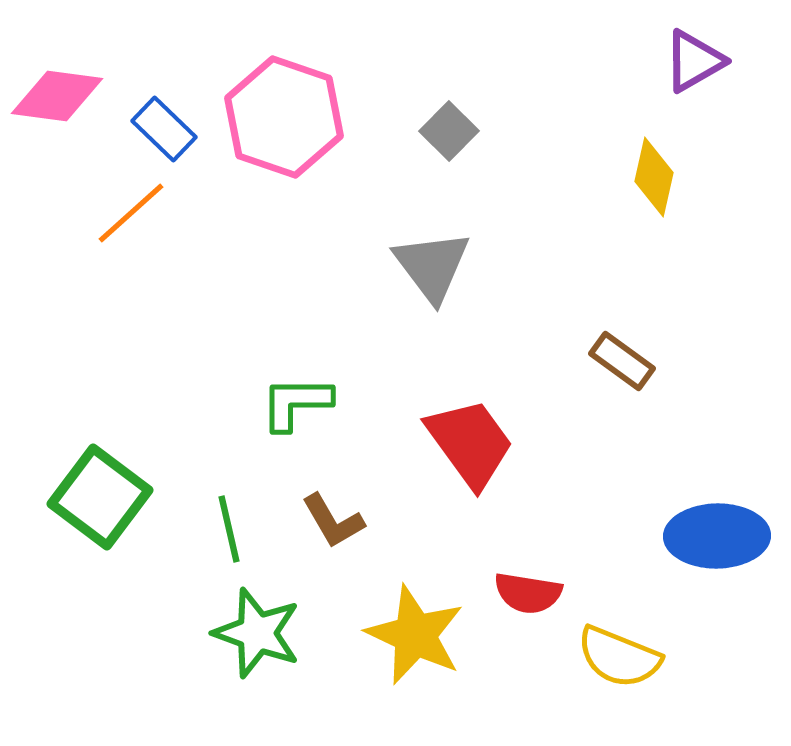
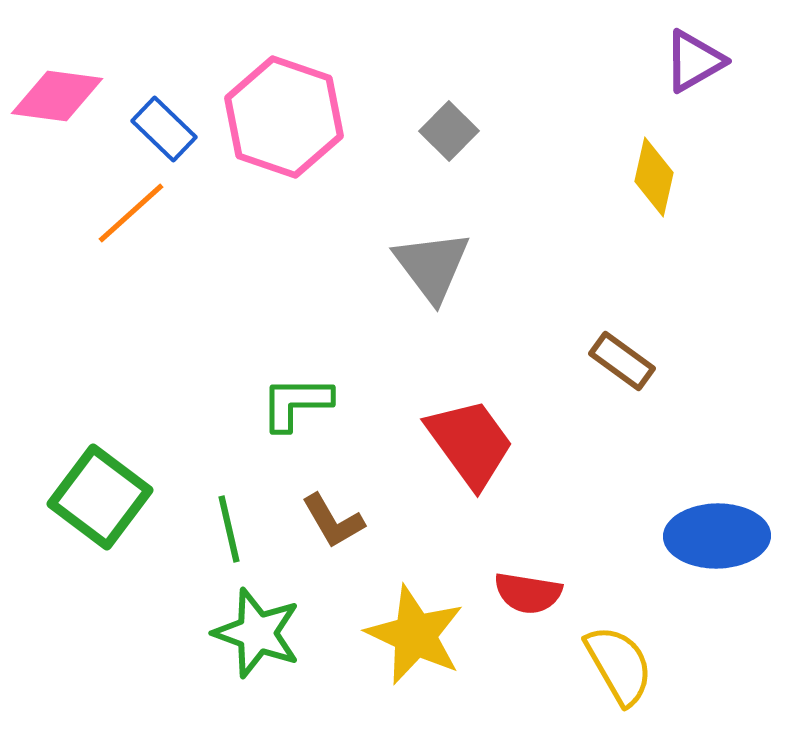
yellow semicircle: moved 8 px down; rotated 142 degrees counterclockwise
